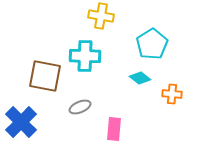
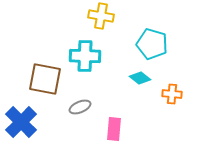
cyan pentagon: rotated 24 degrees counterclockwise
brown square: moved 3 px down
